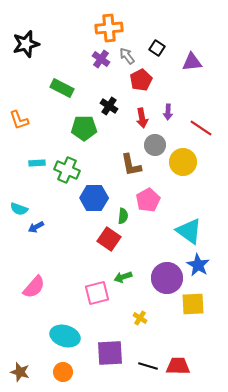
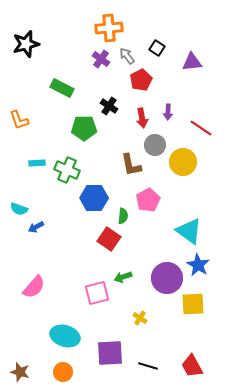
red trapezoid: moved 14 px right; rotated 120 degrees counterclockwise
